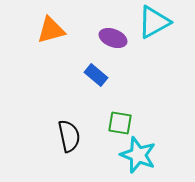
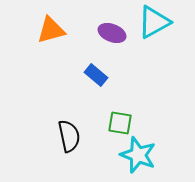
purple ellipse: moved 1 px left, 5 px up
